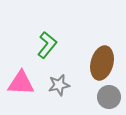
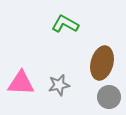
green L-shape: moved 18 px right, 21 px up; rotated 100 degrees counterclockwise
